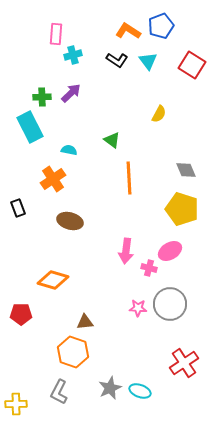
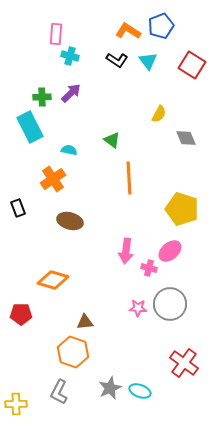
cyan cross: moved 3 px left, 1 px down; rotated 30 degrees clockwise
gray diamond: moved 32 px up
pink ellipse: rotated 10 degrees counterclockwise
red cross: rotated 20 degrees counterclockwise
